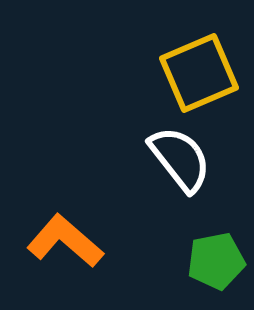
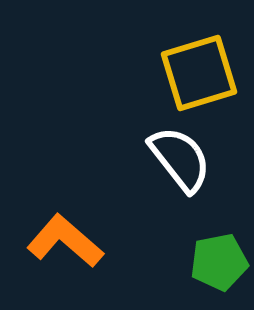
yellow square: rotated 6 degrees clockwise
green pentagon: moved 3 px right, 1 px down
